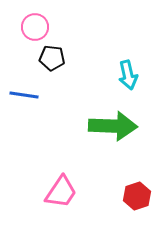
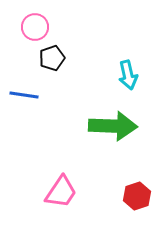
black pentagon: rotated 25 degrees counterclockwise
